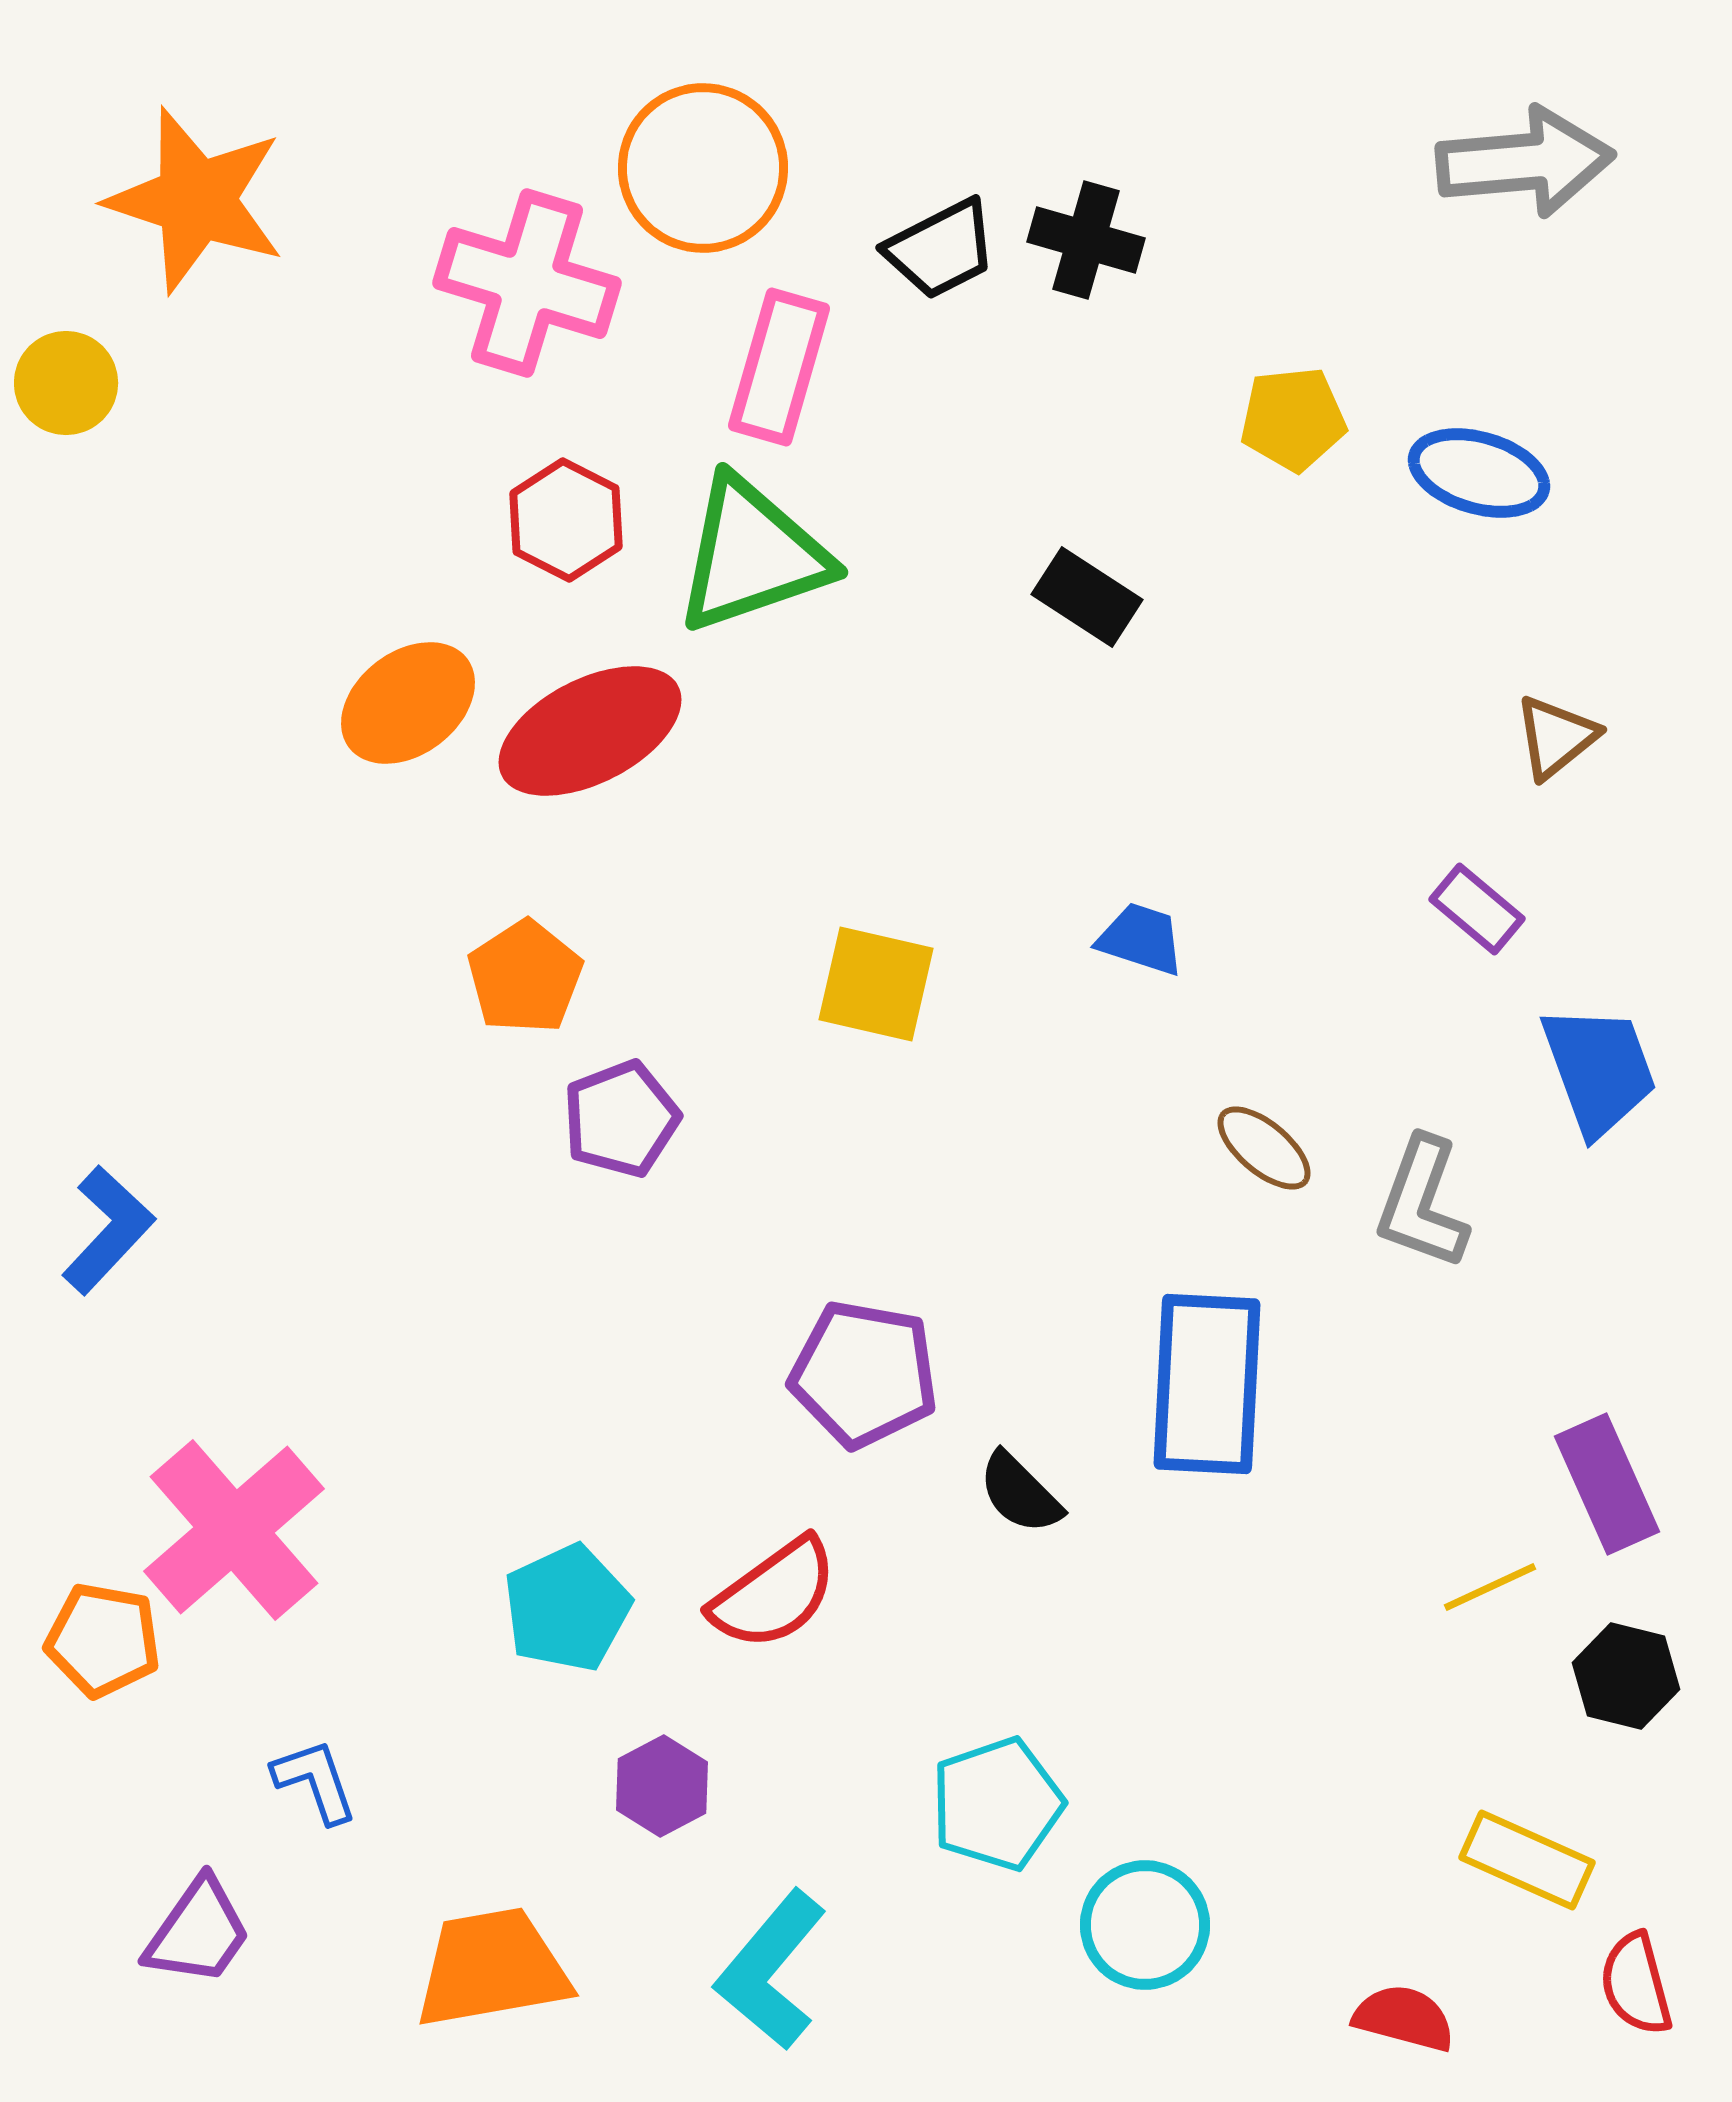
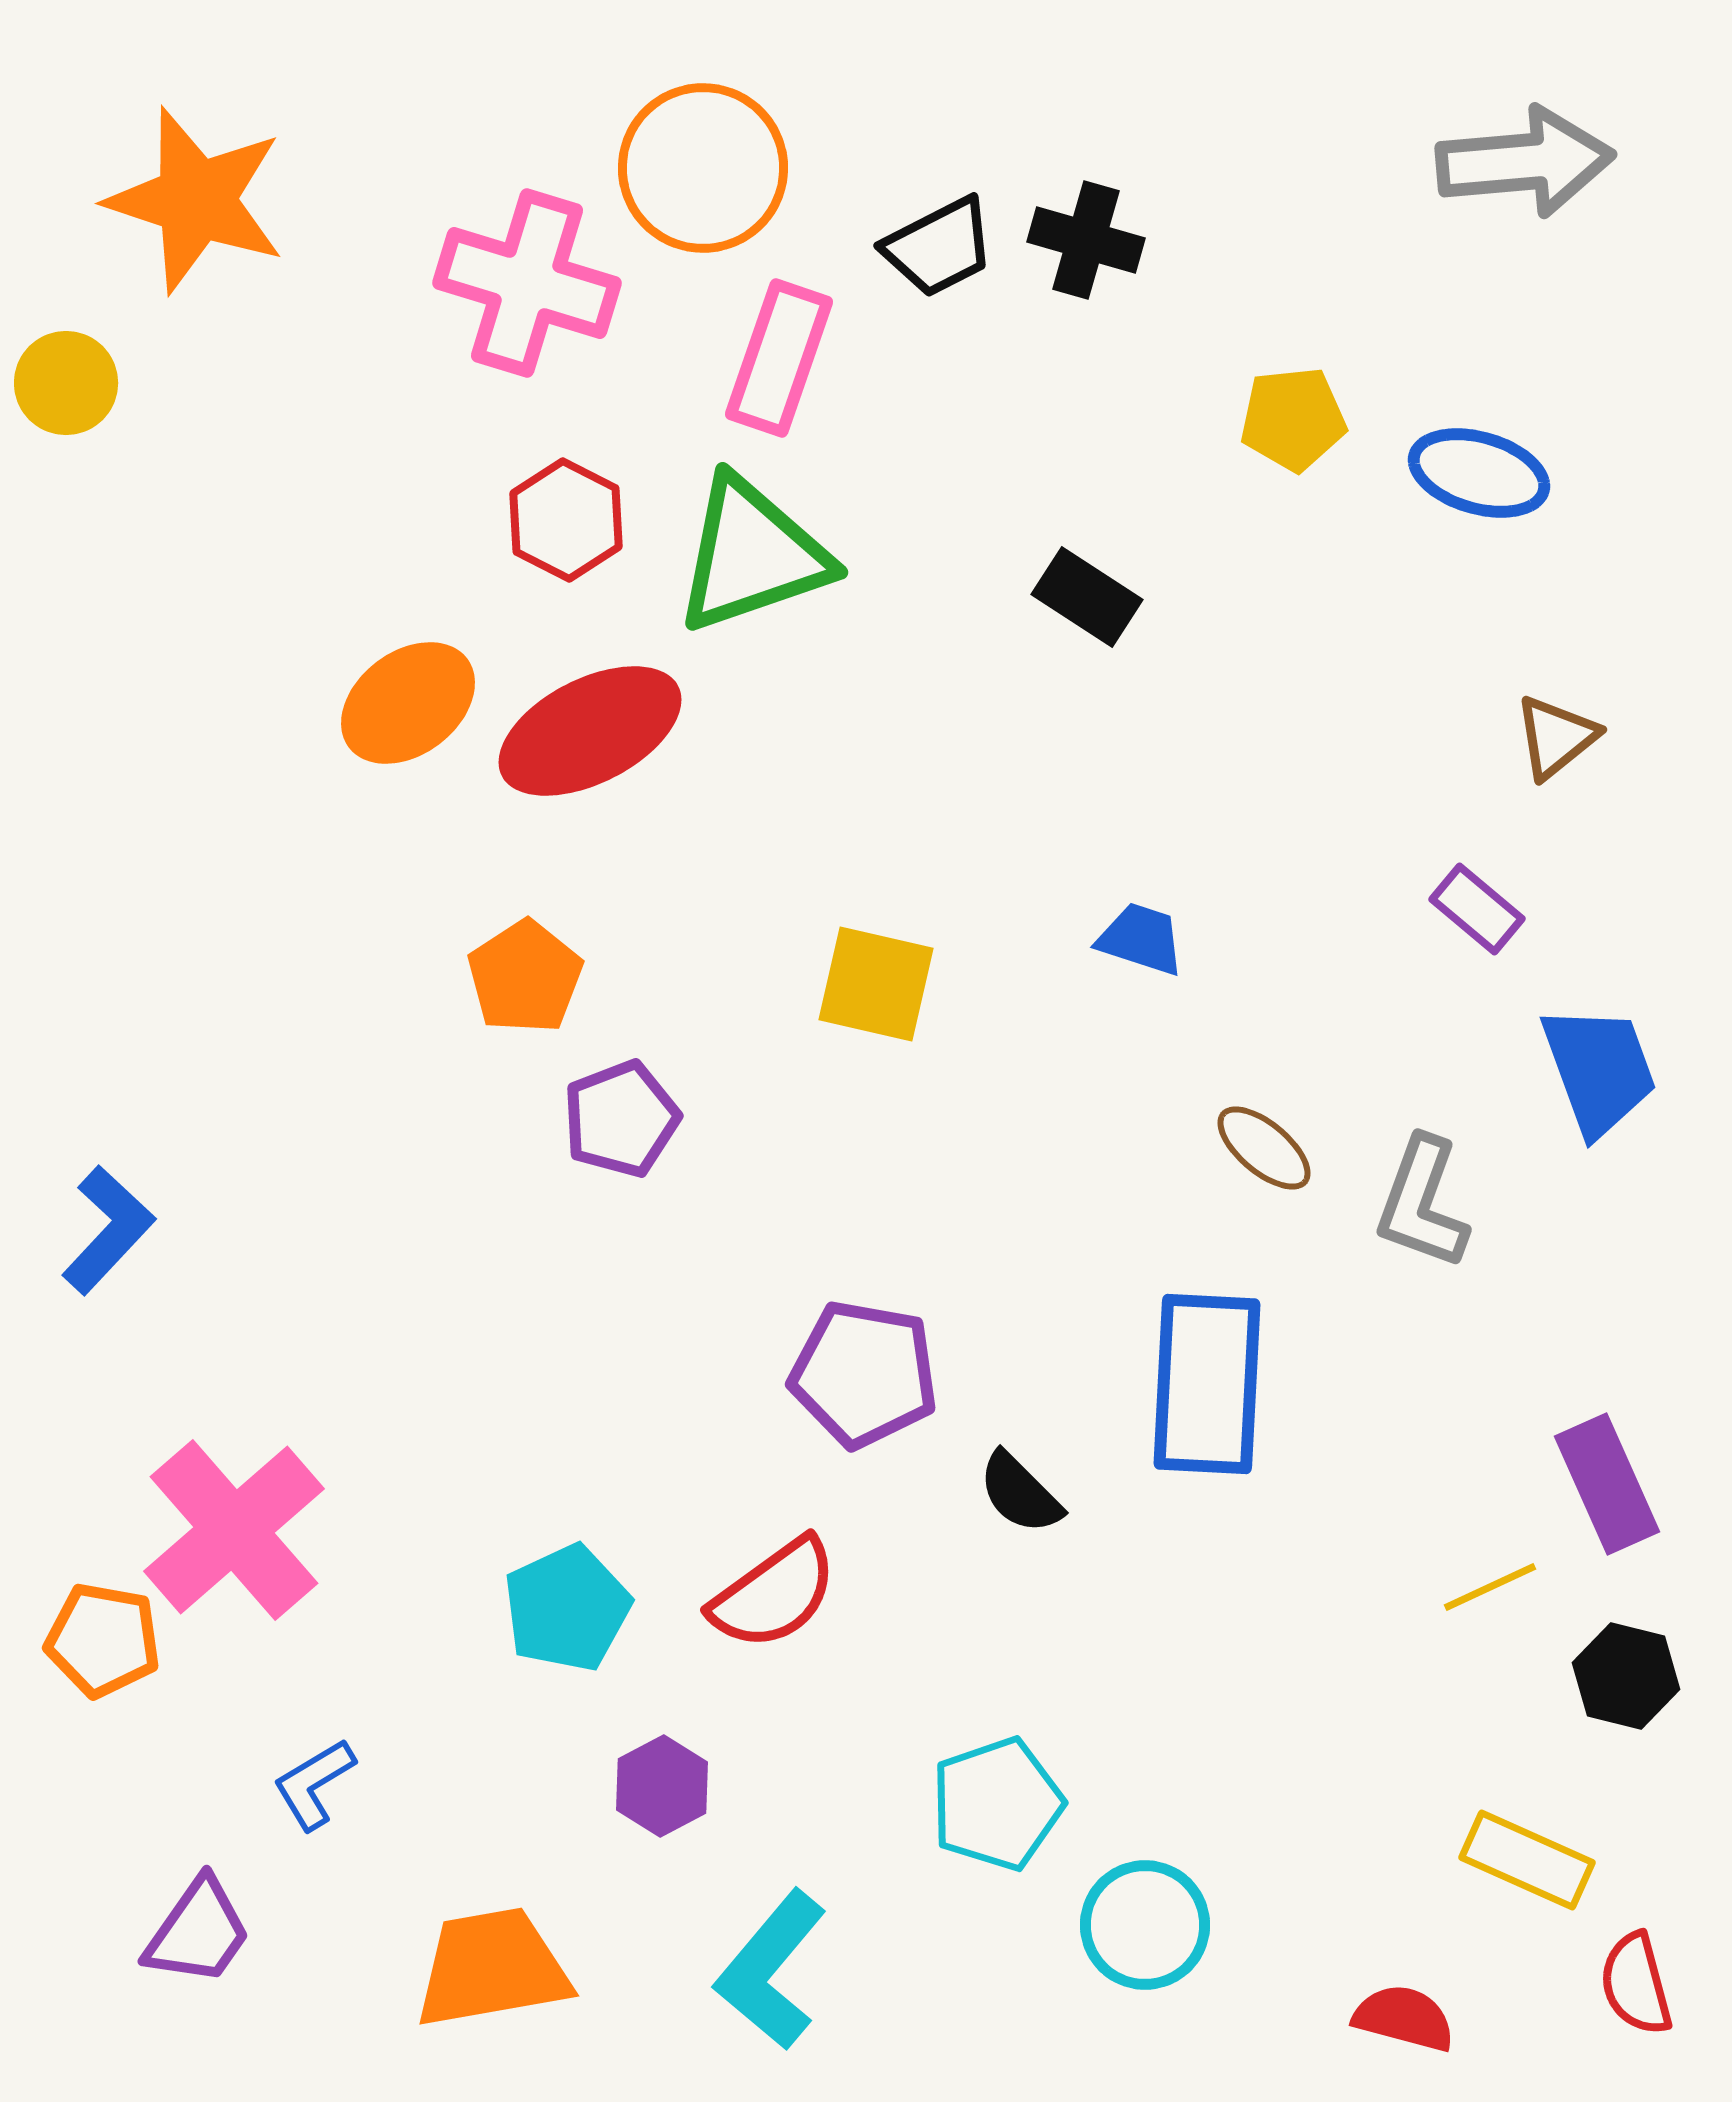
black trapezoid at (941, 249): moved 2 px left, 2 px up
pink rectangle at (779, 367): moved 9 px up; rotated 3 degrees clockwise
blue L-shape at (315, 1781): moved 1 px left, 3 px down; rotated 102 degrees counterclockwise
